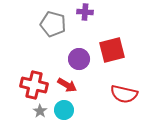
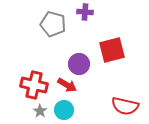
purple circle: moved 5 px down
red semicircle: moved 1 px right, 12 px down
